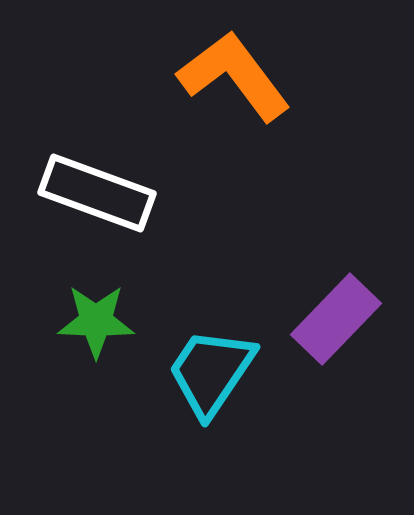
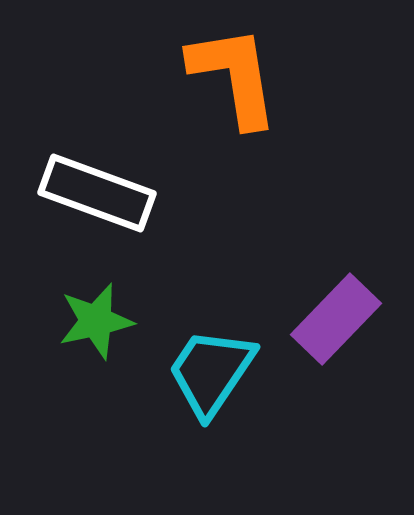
orange L-shape: rotated 28 degrees clockwise
green star: rotated 14 degrees counterclockwise
